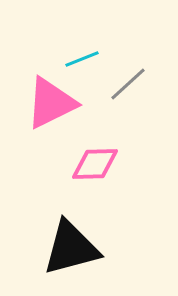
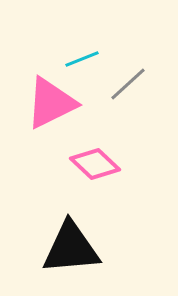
pink diamond: rotated 45 degrees clockwise
black triangle: rotated 10 degrees clockwise
